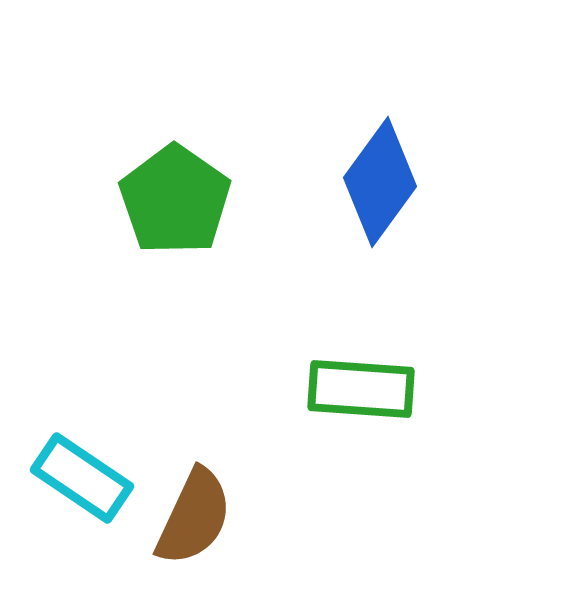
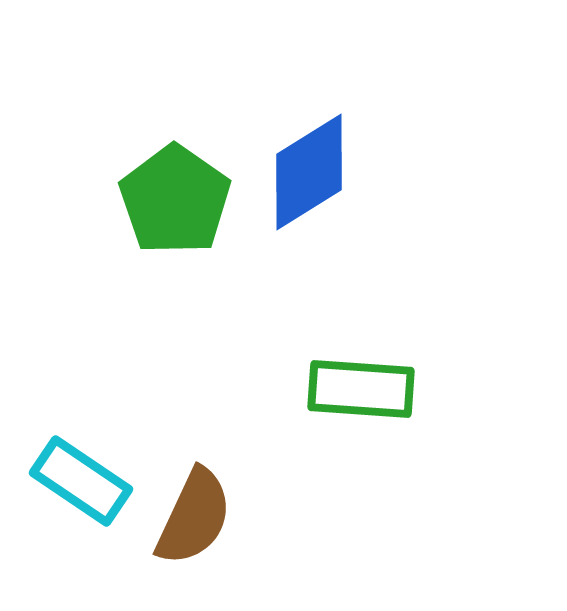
blue diamond: moved 71 px left, 10 px up; rotated 22 degrees clockwise
cyan rectangle: moved 1 px left, 3 px down
